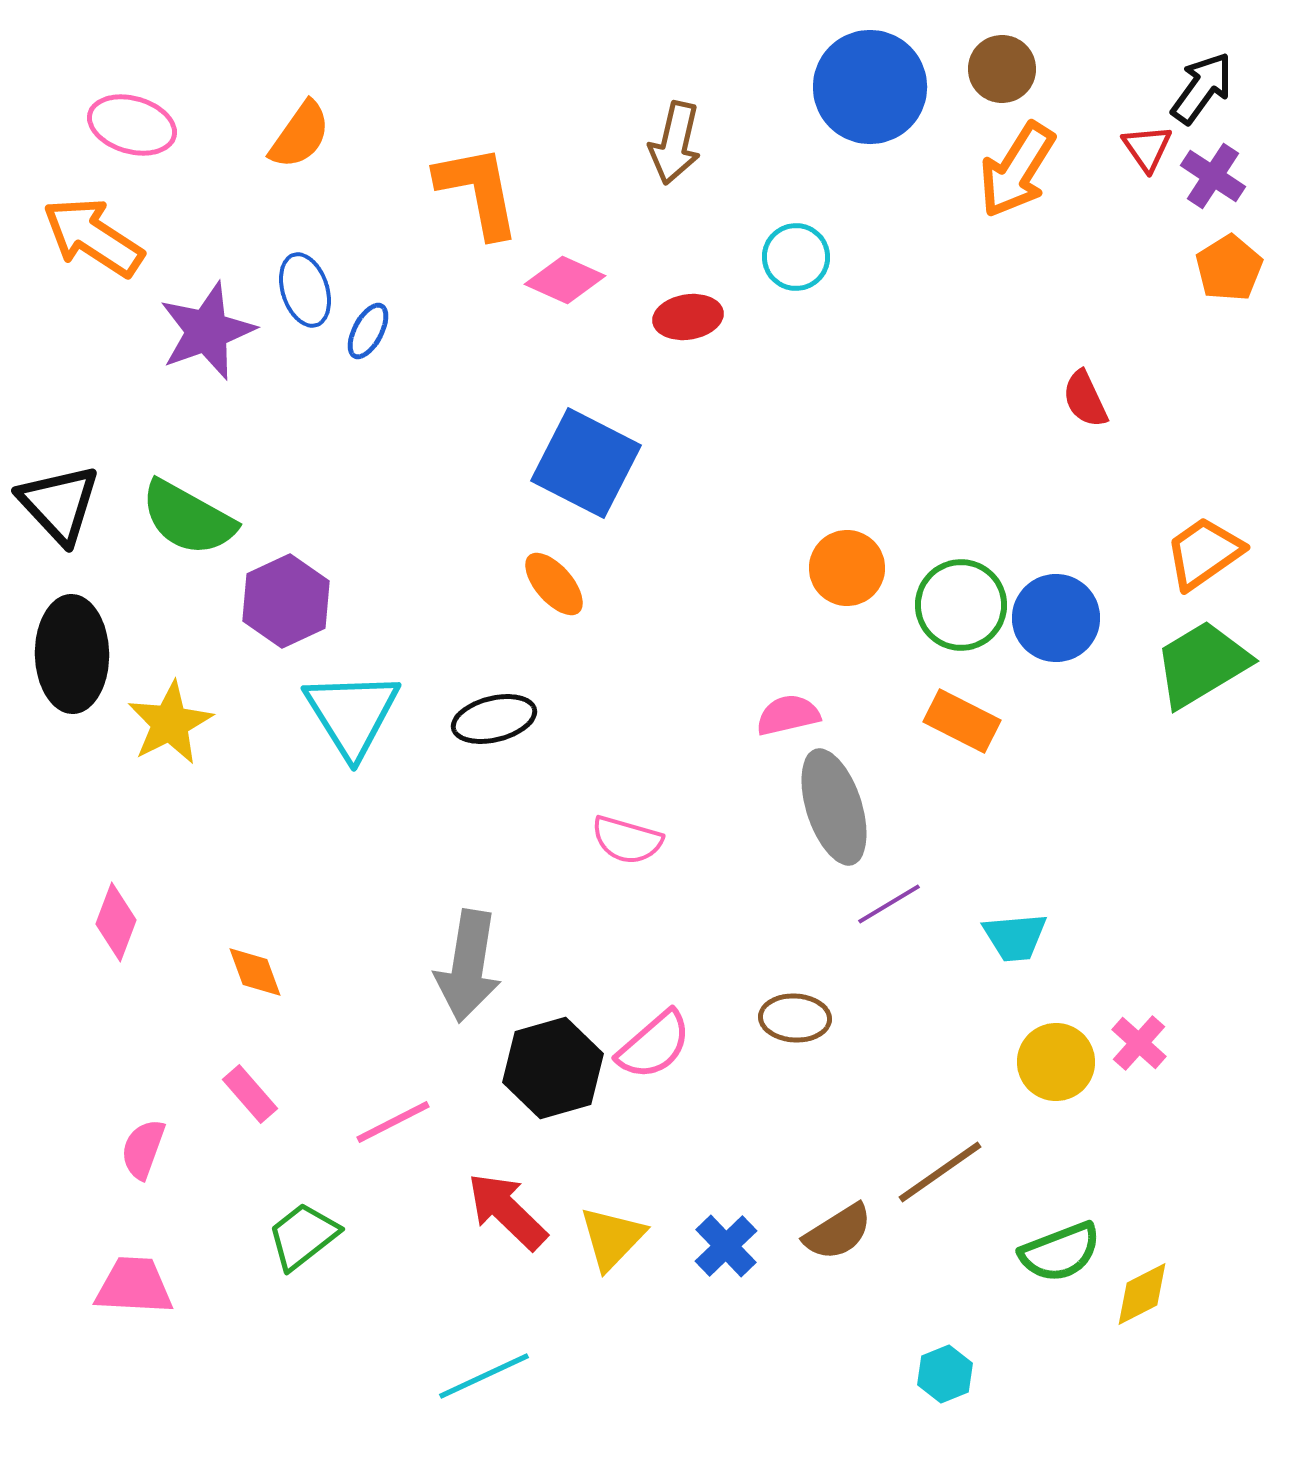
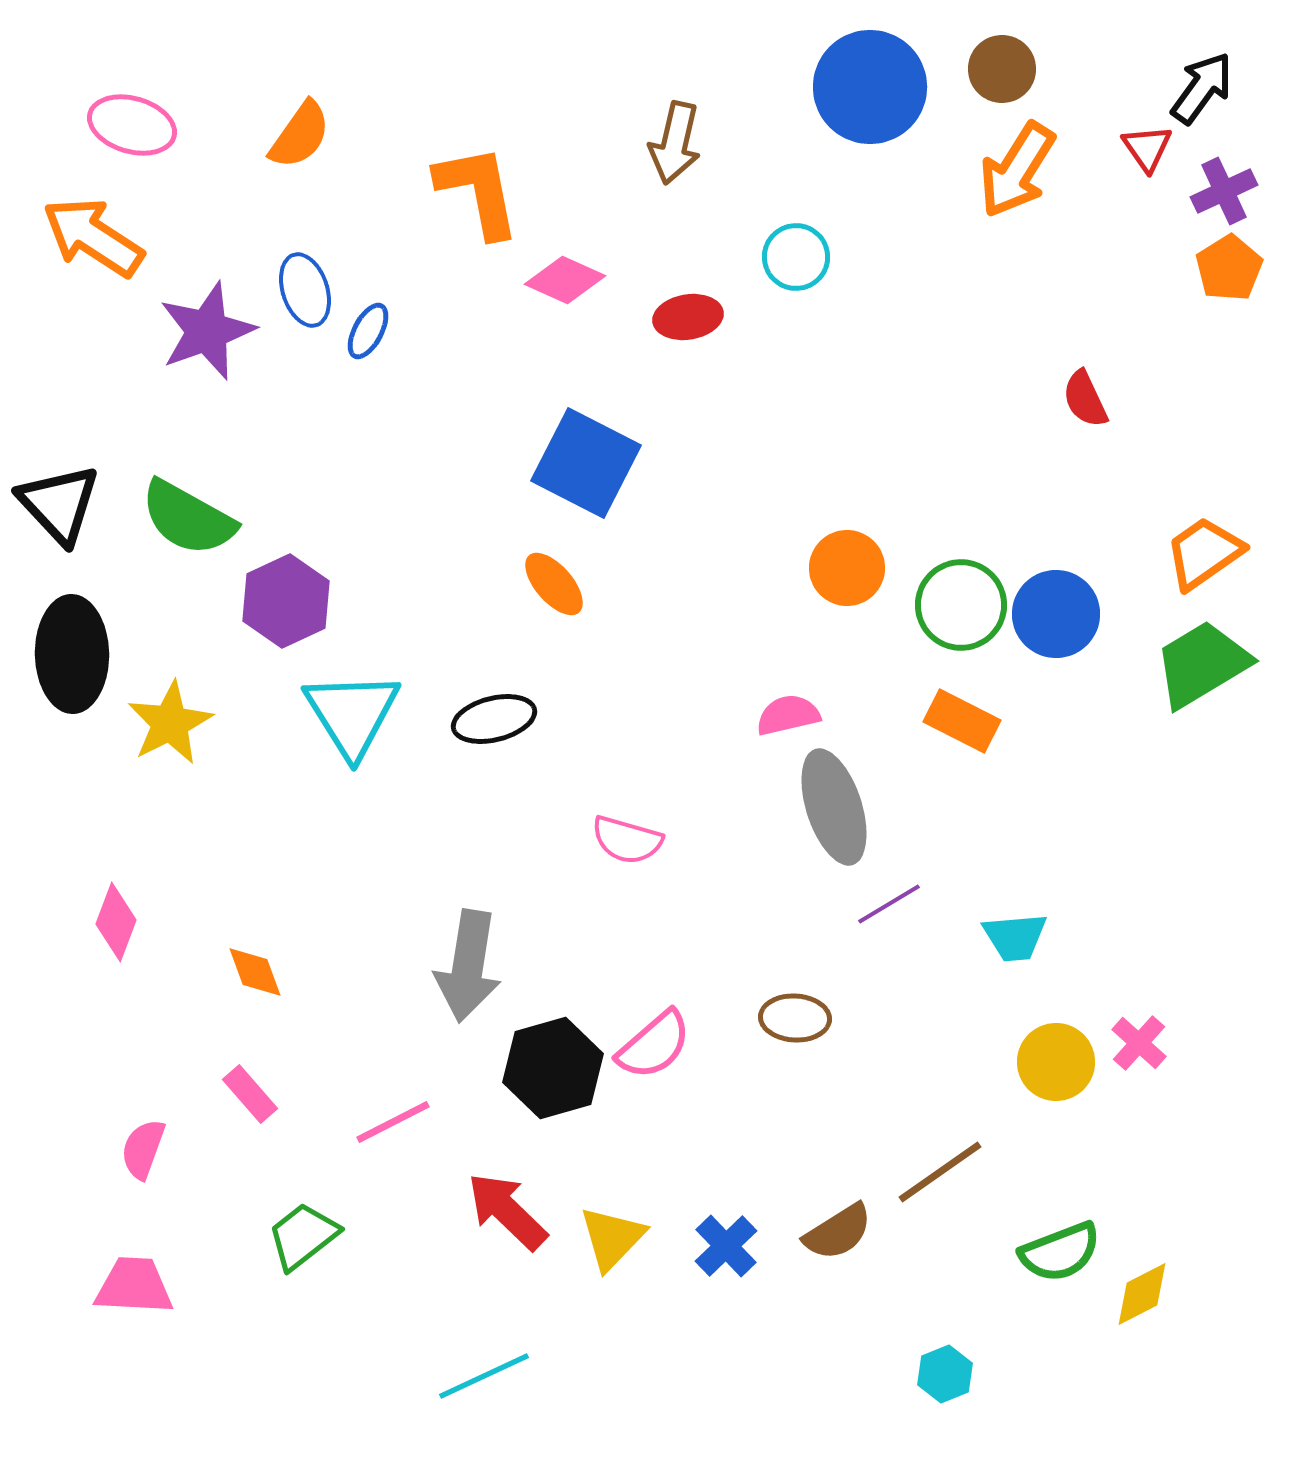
purple cross at (1213, 176): moved 11 px right, 15 px down; rotated 32 degrees clockwise
blue circle at (1056, 618): moved 4 px up
